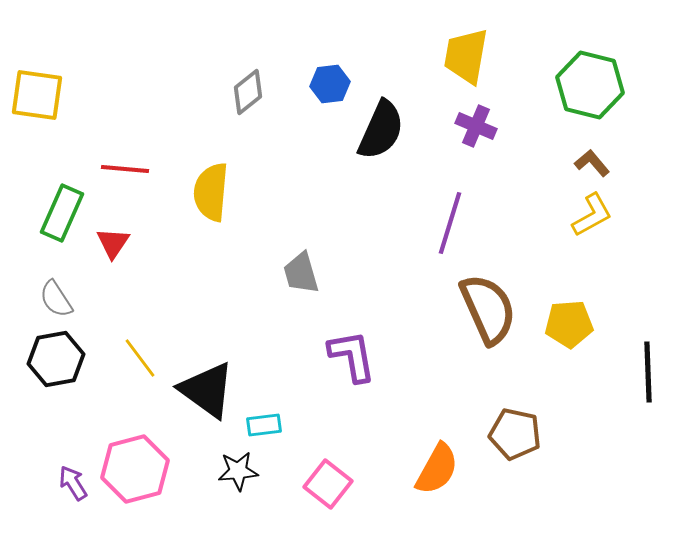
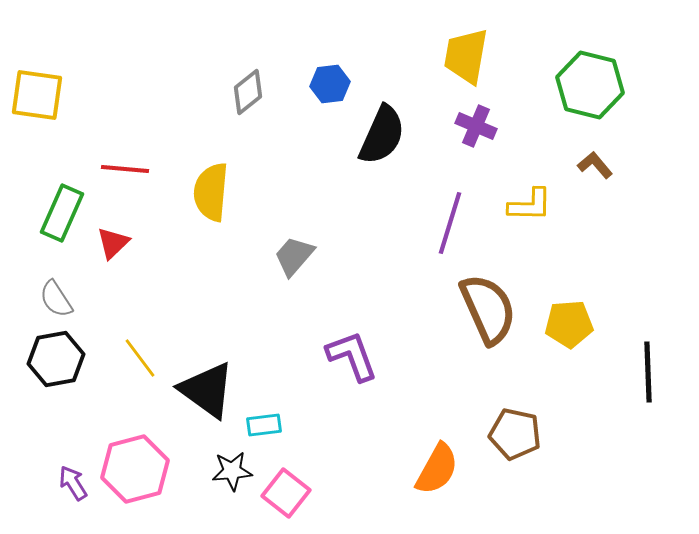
black semicircle: moved 1 px right, 5 px down
brown L-shape: moved 3 px right, 2 px down
yellow L-shape: moved 62 px left, 10 px up; rotated 30 degrees clockwise
red triangle: rotated 12 degrees clockwise
gray trapezoid: moved 7 px left, 17 px up; rotated 57 degrees clockwise
purple L-shape: rotated 10 degrees counterclockwise
black star: moved 6 px left
pink square: moved 42 px left, 9 px down
